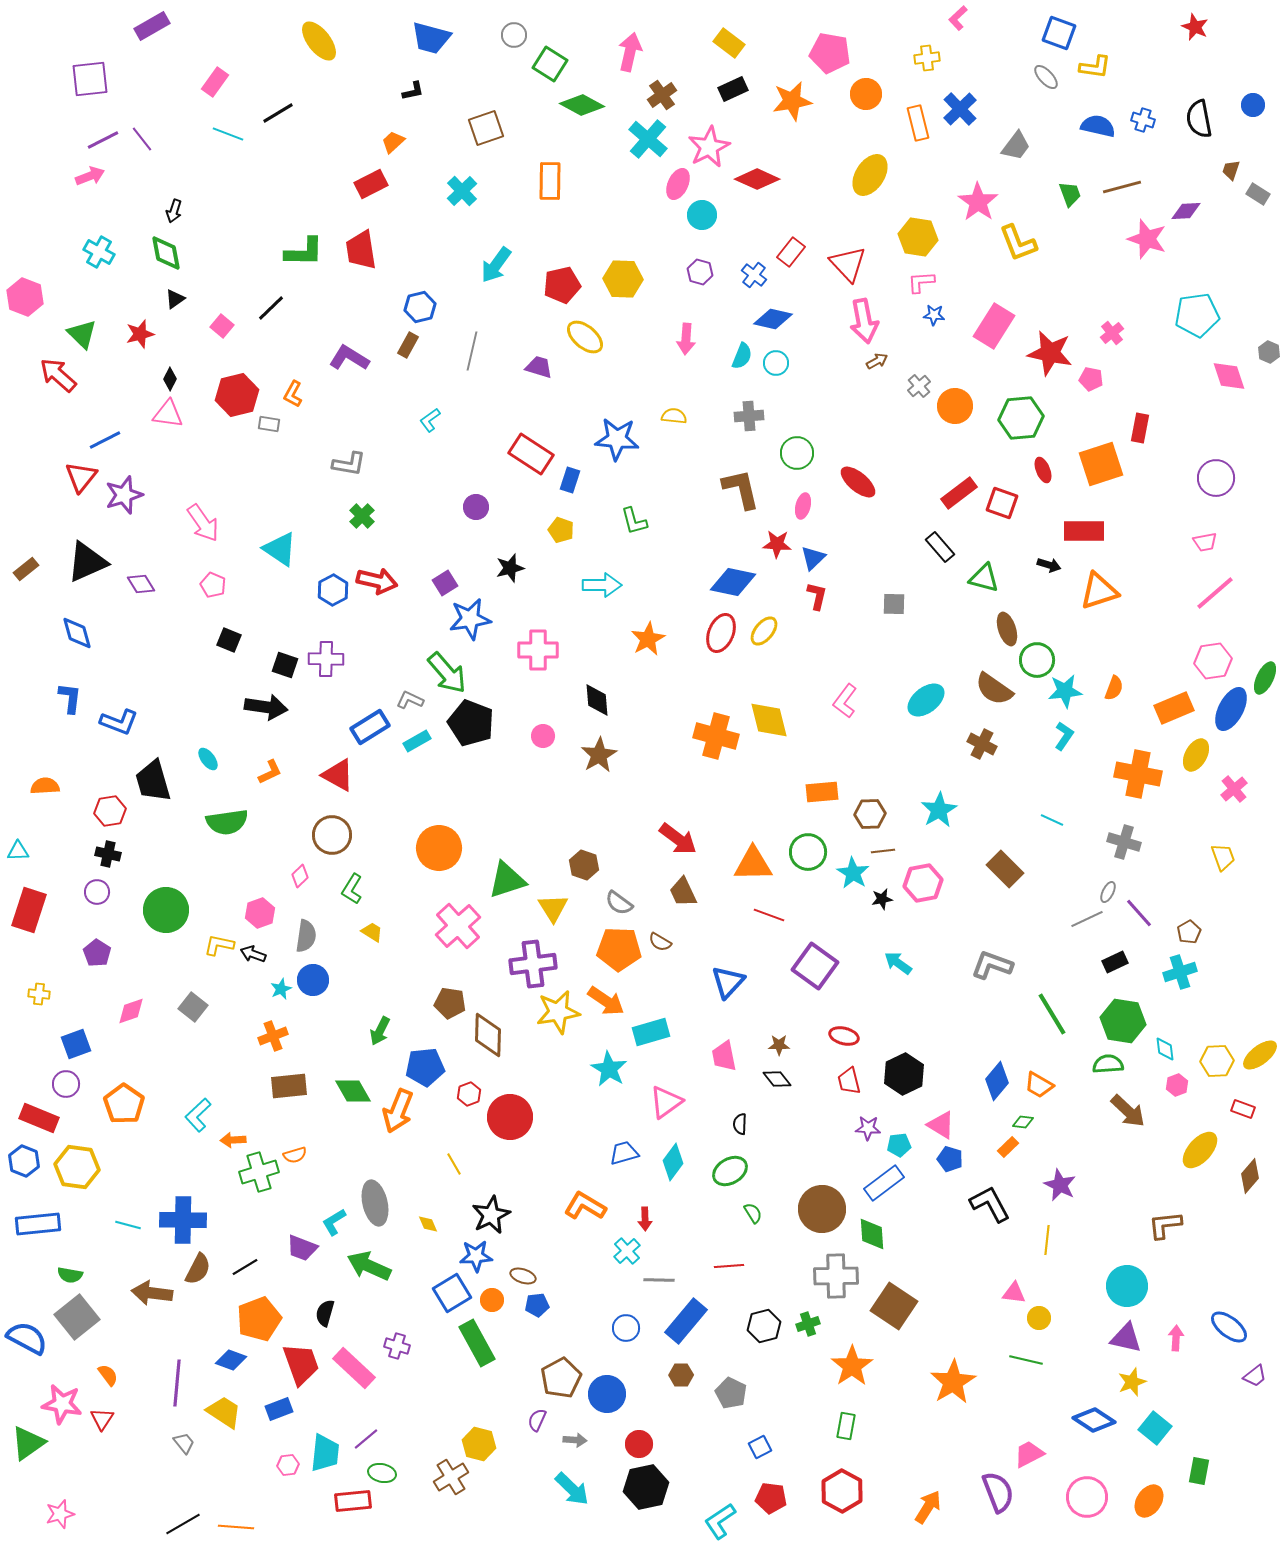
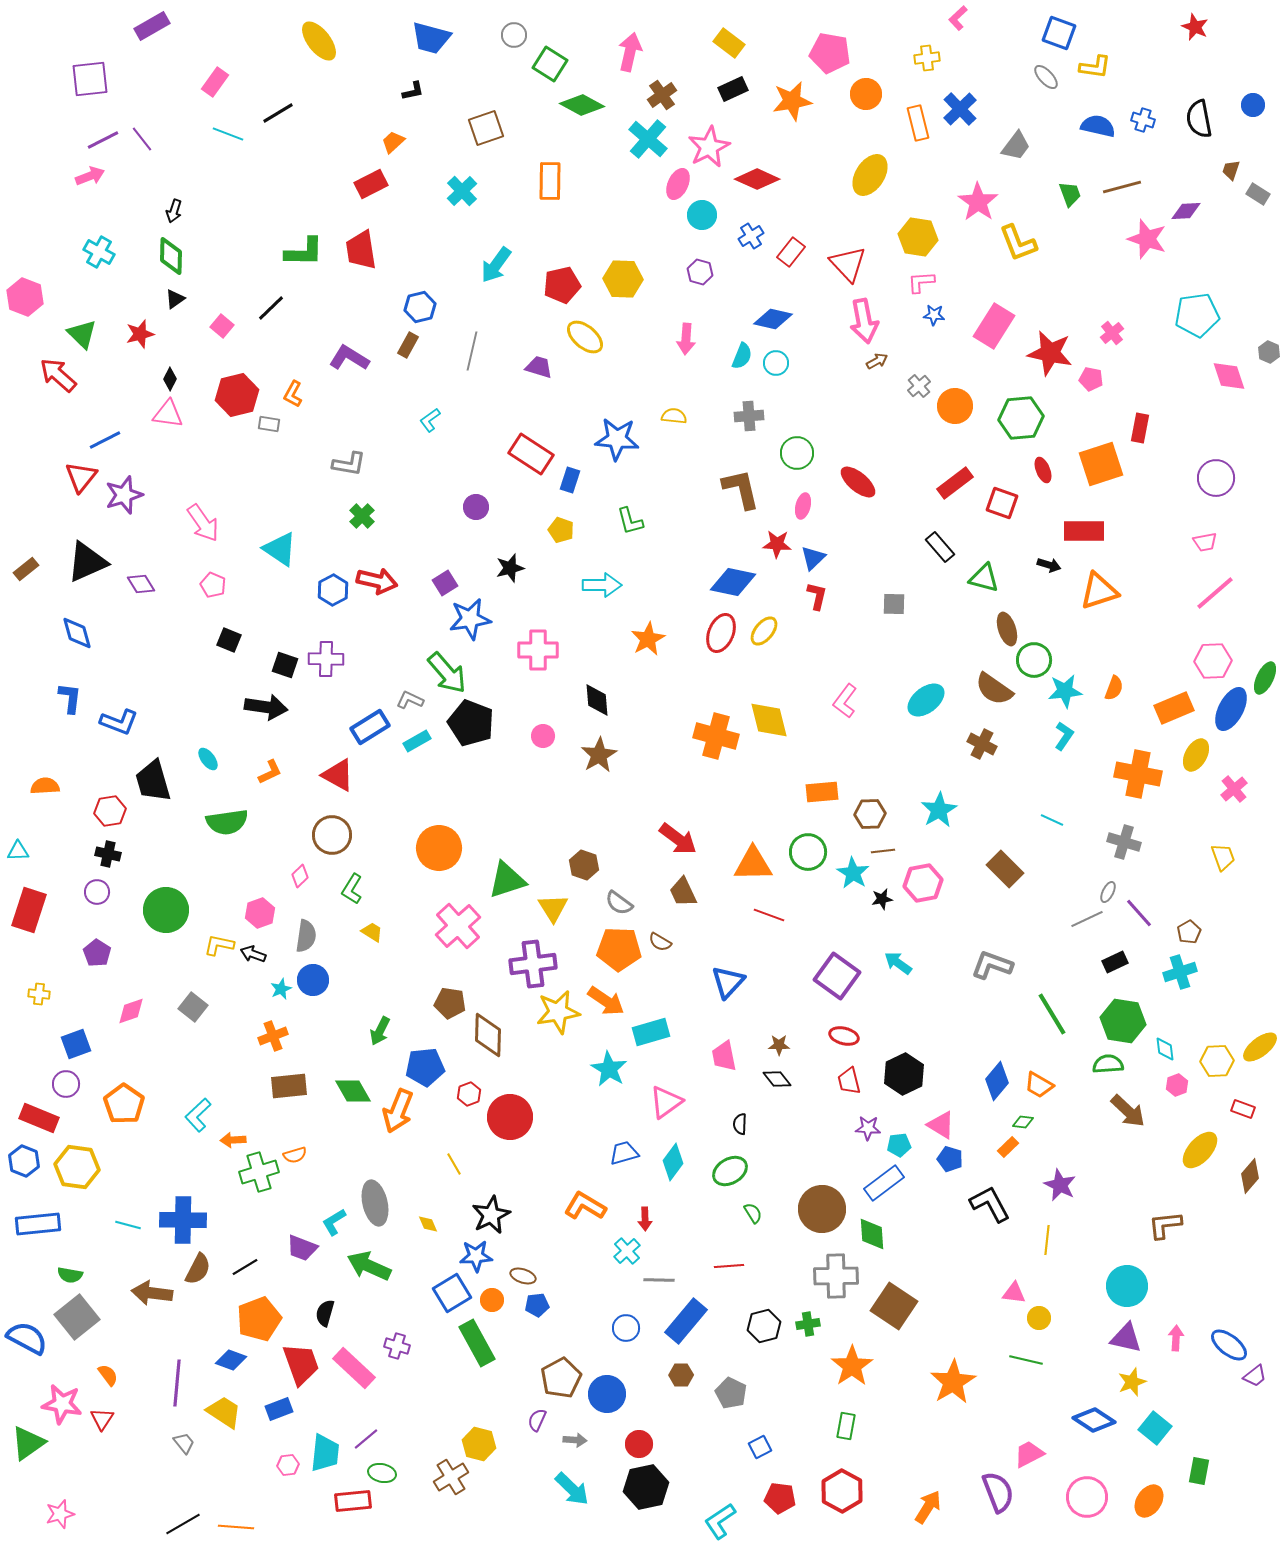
green diamond at (166, 253): moved 5 px right, 3 px down; rotated 12 degrees clockwise
blue cross at (754, 275): moved 3 px left, 39 px up; rotated 20 degrees clockwise
red rectangle at (959, 493): moved 4 px left, 10 px up
green L-shape at (634, 521): moved 4 px left
green circle at (1037, 660): moved 3 px left
pink hexagon at (1213, 661): rotated 6 degrees clockwise
purple square at (815, 966): moved 22 px right, 10 px down
yellow ellipse at (1260, 1055): moved 8 px up
green cross at (808, 1324): rotated 10 degrees clockwise
blue ellipse at (1229, 1327): moved 18 px down
red pentagon at (771, 1498): moved 9 px right
